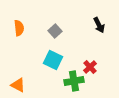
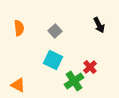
green cross: rotated 24 degrees counterclockwise
